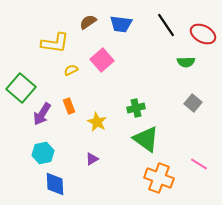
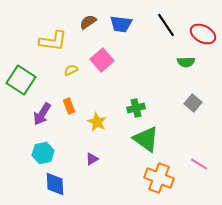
yellow L-shape: moved 2 px left, 2 px up
green square: moved 8 px up; rotated 8 degrees counterclockwise
